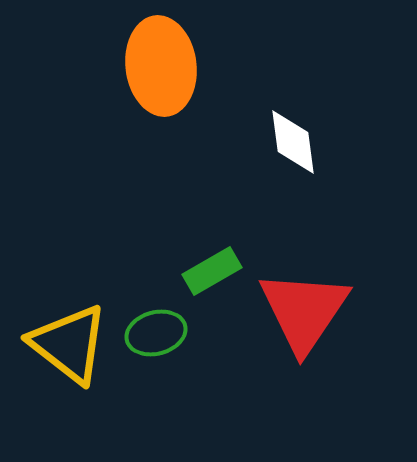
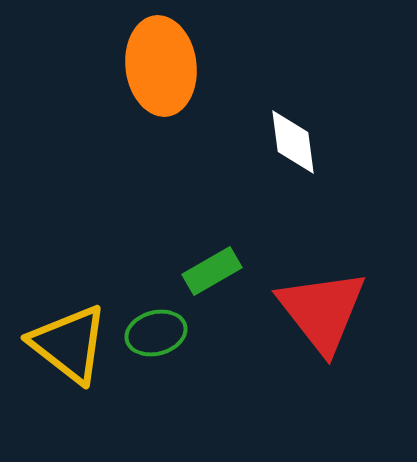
red triangle: moved 18 px right; rotated 12 degrees counterclockwise
